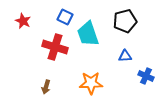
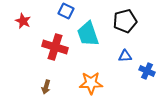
blue square: moved 1 px right, 6 px up
blue cross: moved 1 px right, 5 px up
